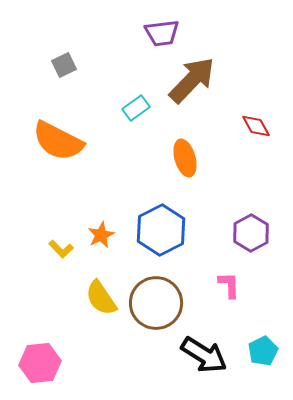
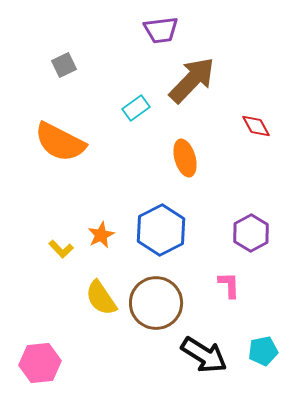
purple trapezoid: moved 1 px left, 3 px up
orange semicircle: moved 2 px right, 1 px down
cyan pentagon: rotated 16 degrees clockwise
